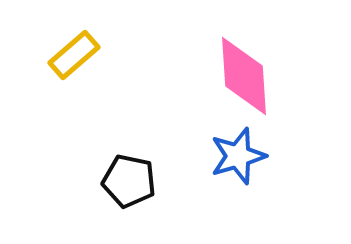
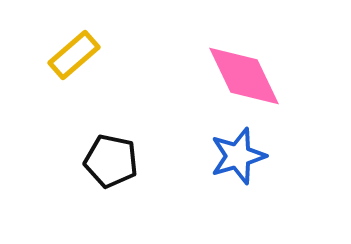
pink diamond: rotated 22 degrees counterclockwise
black pentagon: moved 18 px left, 20 px up
